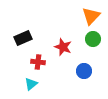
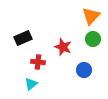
blue circle: moved 1 px up
